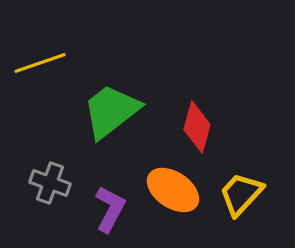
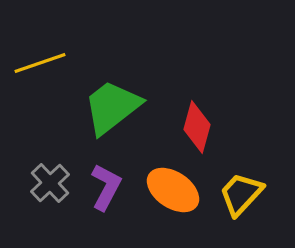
green trapezoid: moved 1 px right, 4 px up
gray cross: rotated 27 degrees clockwise
purple L-shape: moved 4 px left, 22 px up
